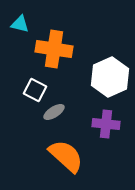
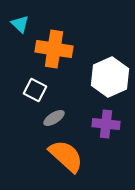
cyan triangle: rotated 30 degrees clockwise
gray ellipse: moved 6 px down
